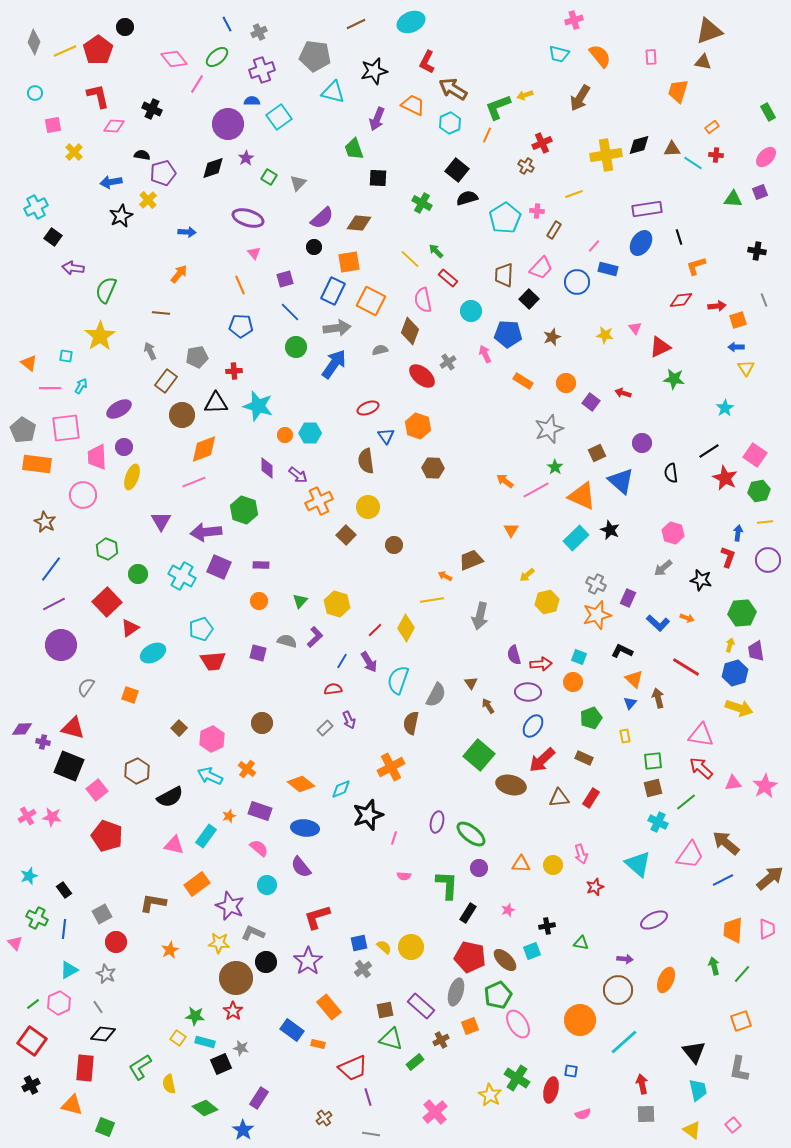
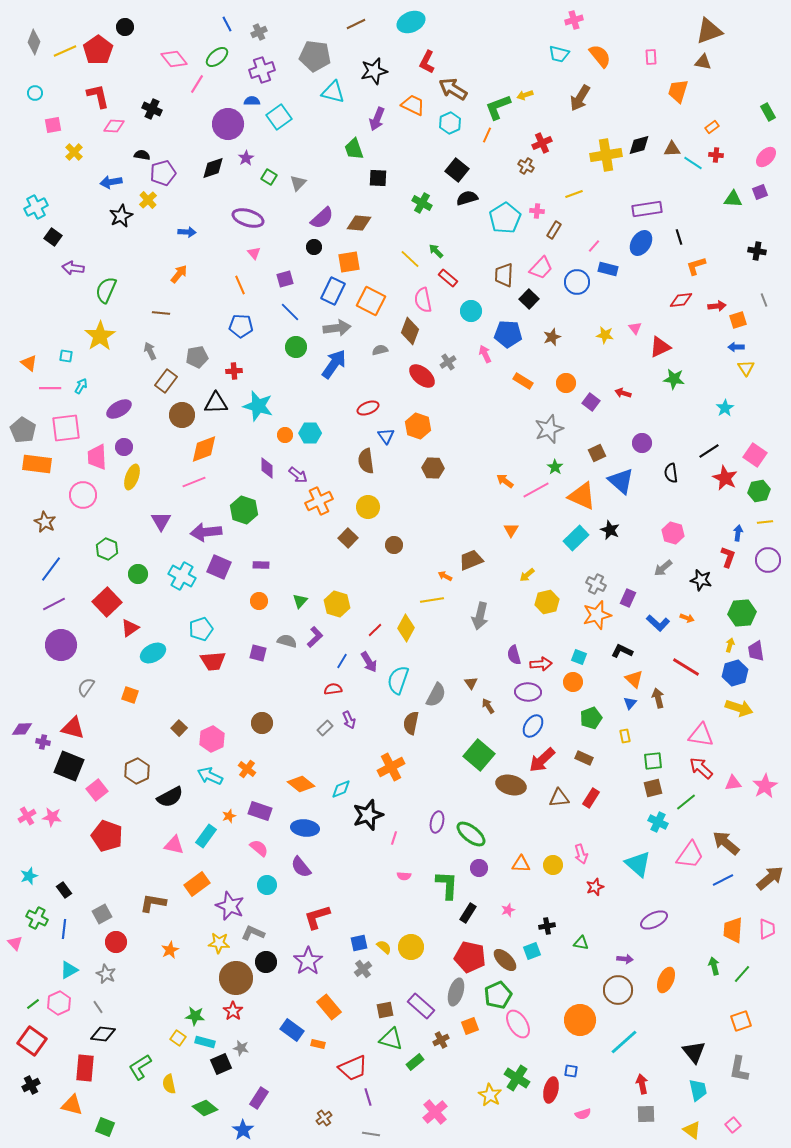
brown square at (346, 535): moved 2 px right, 3 px down
